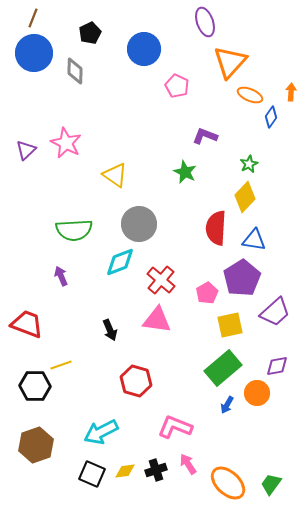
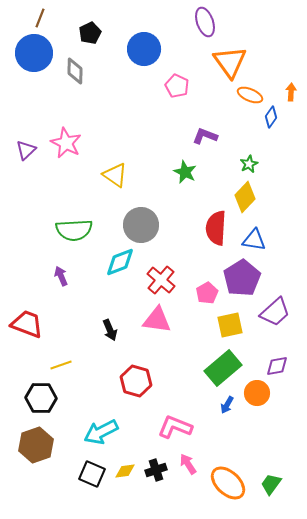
brown line at (33, 18): moved 7 px right
orange triangle at (230, 62): rotated 18 degrees counterclockwise
gray circle at (139, 224): moved 2 px right, 1 px down
black hexagon at (35, 386): moved 6 px right, 12 px down
